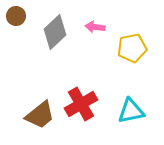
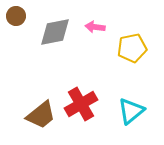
gray diamond: rotated 32 degrees clockwise
cyan triangle: rotated 28 degrees counterclockwise
brown trapezoid: moved 1 px right
